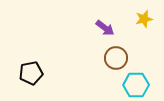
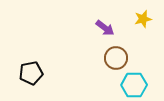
yellow star: moved 1 px left
cyan hexagon: moved 2 px left
